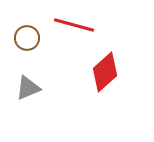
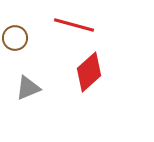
brown circle: moved 12 px left
red diamond: moved 16 px left
